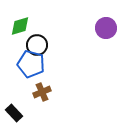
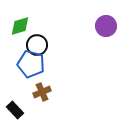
purple circle: moved 2 px up
black rectangle: moved 1 px right, 3 px up
